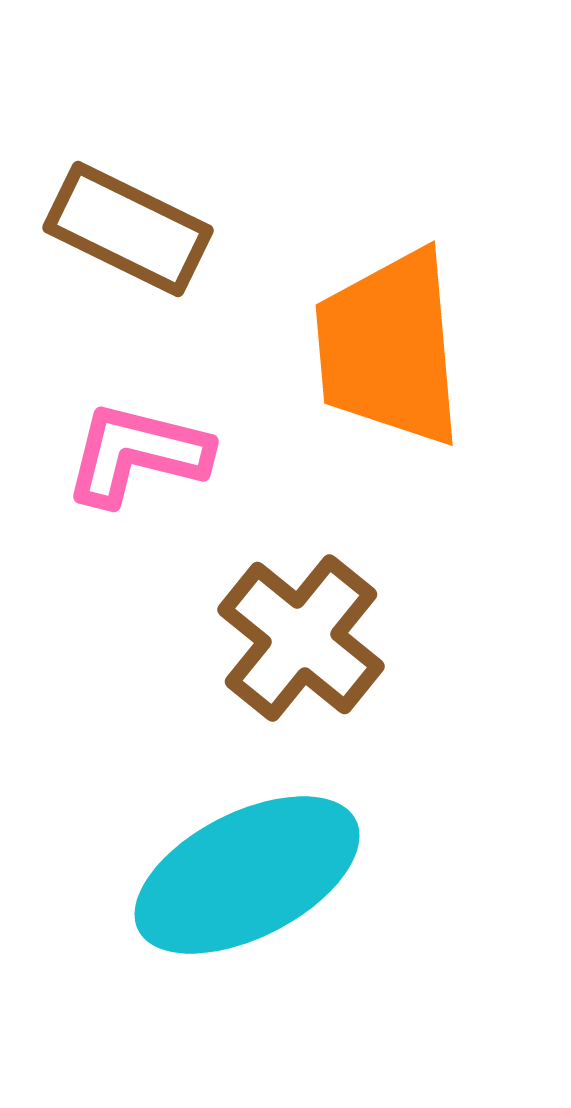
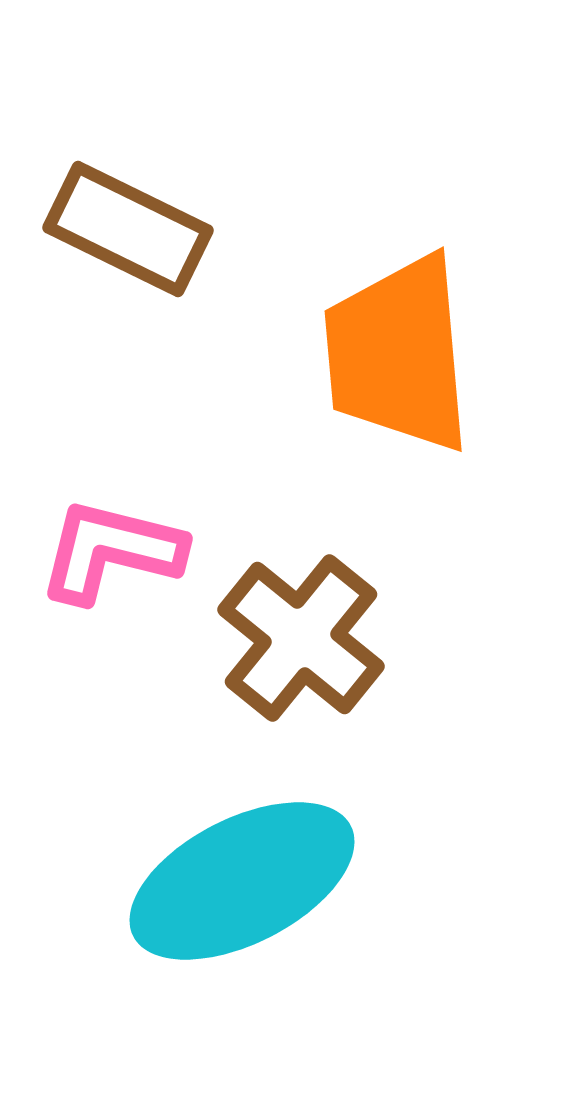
orange trapezoid: moved 9 px right, 6 px down
pink L-shape: moved 26 px left, 97 px down
cyan ellipse: moved 5 px left, 6 px down
